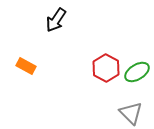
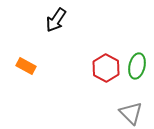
green ellipse: moved 6 px up; rotated 45 degrees counterclockwise
